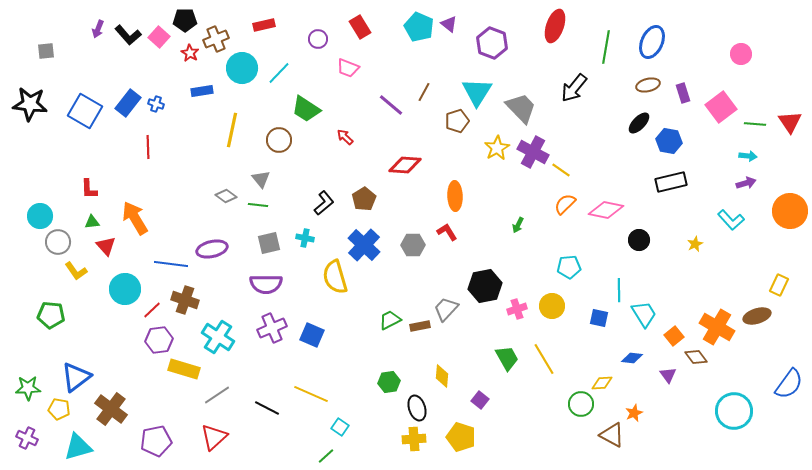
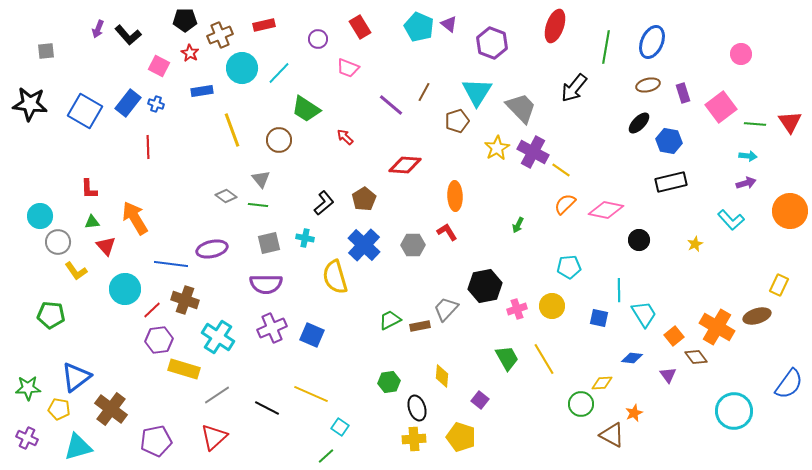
pink square at (159, 37): moved 29 px down; rotated 15 degrees counterclockwise
brown cross at (216, 39): moved 4 px right, 4 px up
yellow line at (232, 130): rotated 32 degrees counterclockwise
